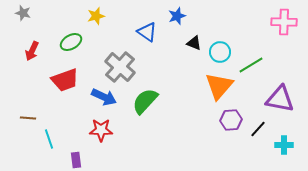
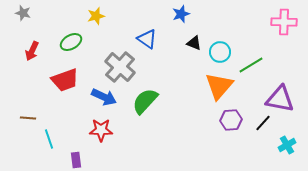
blue star: moved 4 px right, 2 px up
blue triangle: moved 7 px down
black line: moved 5 px right, 6 px up
cyan cross: moved 3 px right; rotated 30 degrees counterclockwise
